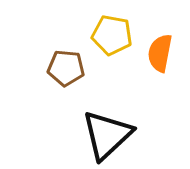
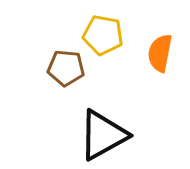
yellow pentagon: moved 9 px left
black triangle: moved 4 px left; rotated 14 degrees clockwise
